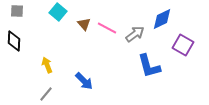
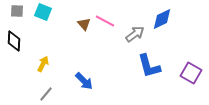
cyan square: moved 15 px left; rotated 18 degrees counterclockwise
pink line: moved 2 px left, 7 px up
purple square: moved 8 px right, 28 px down
yellow arrow: moved 4 px left, 1 px up; rotated 49 degrees clockwise
